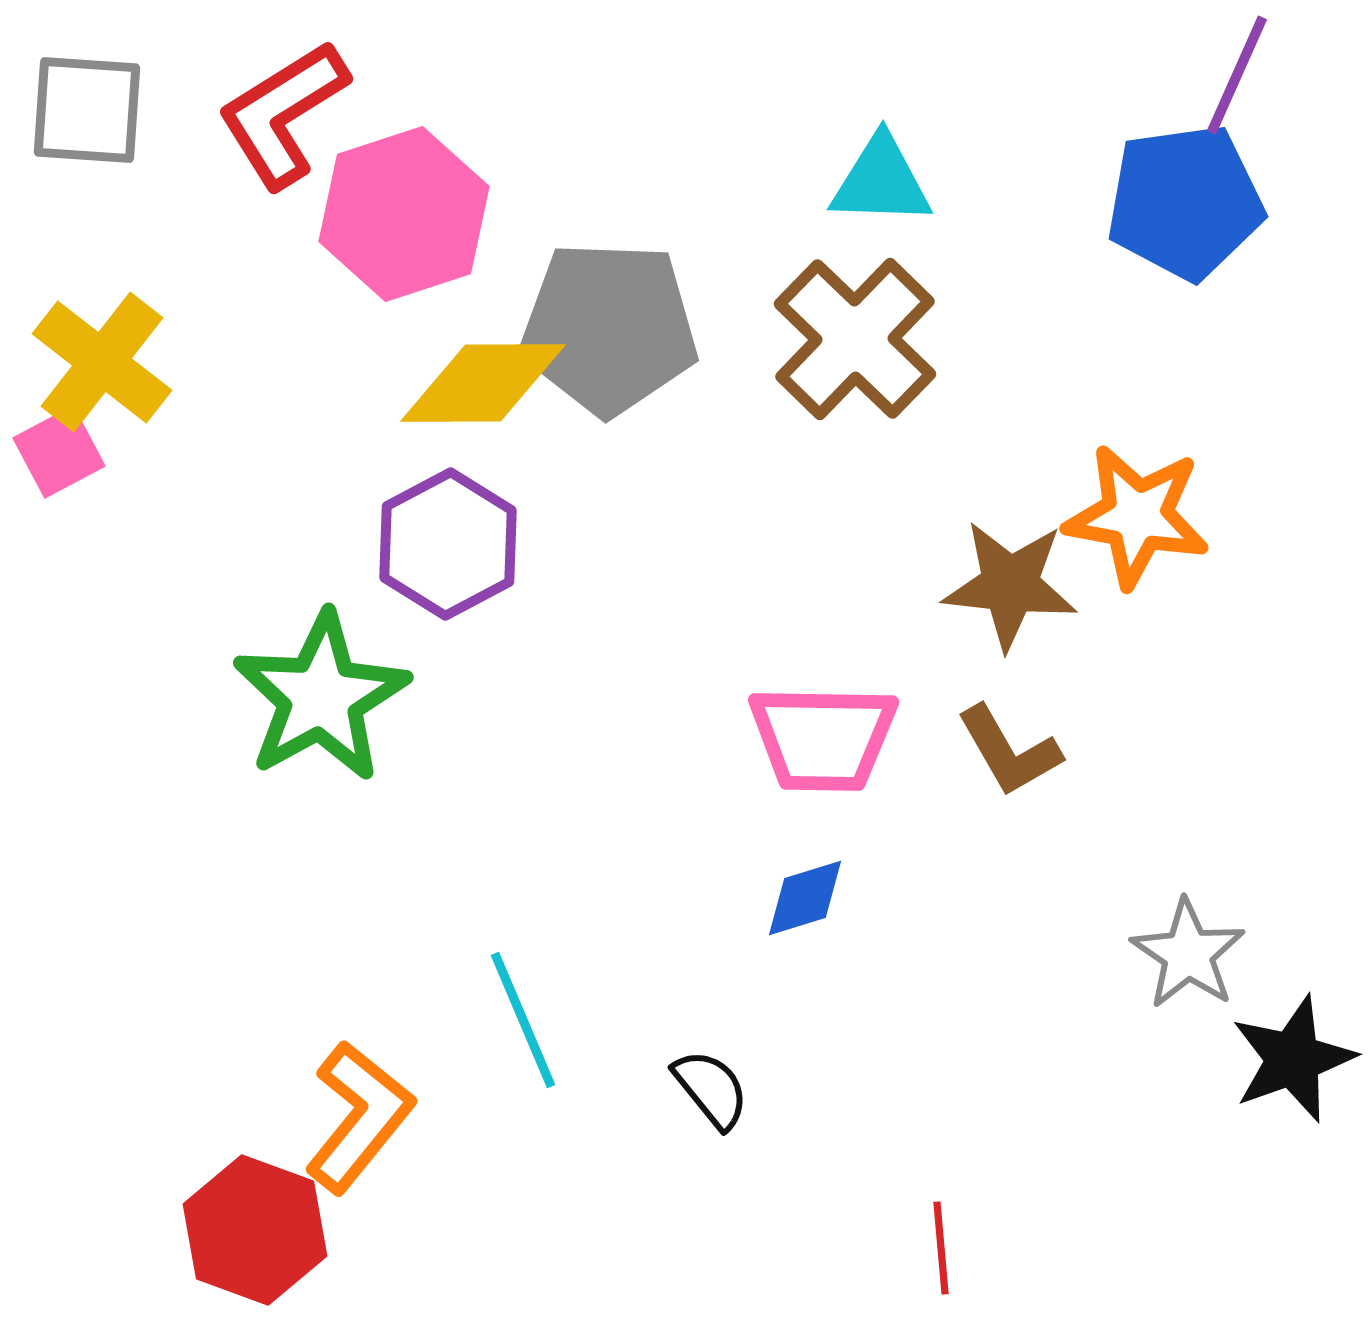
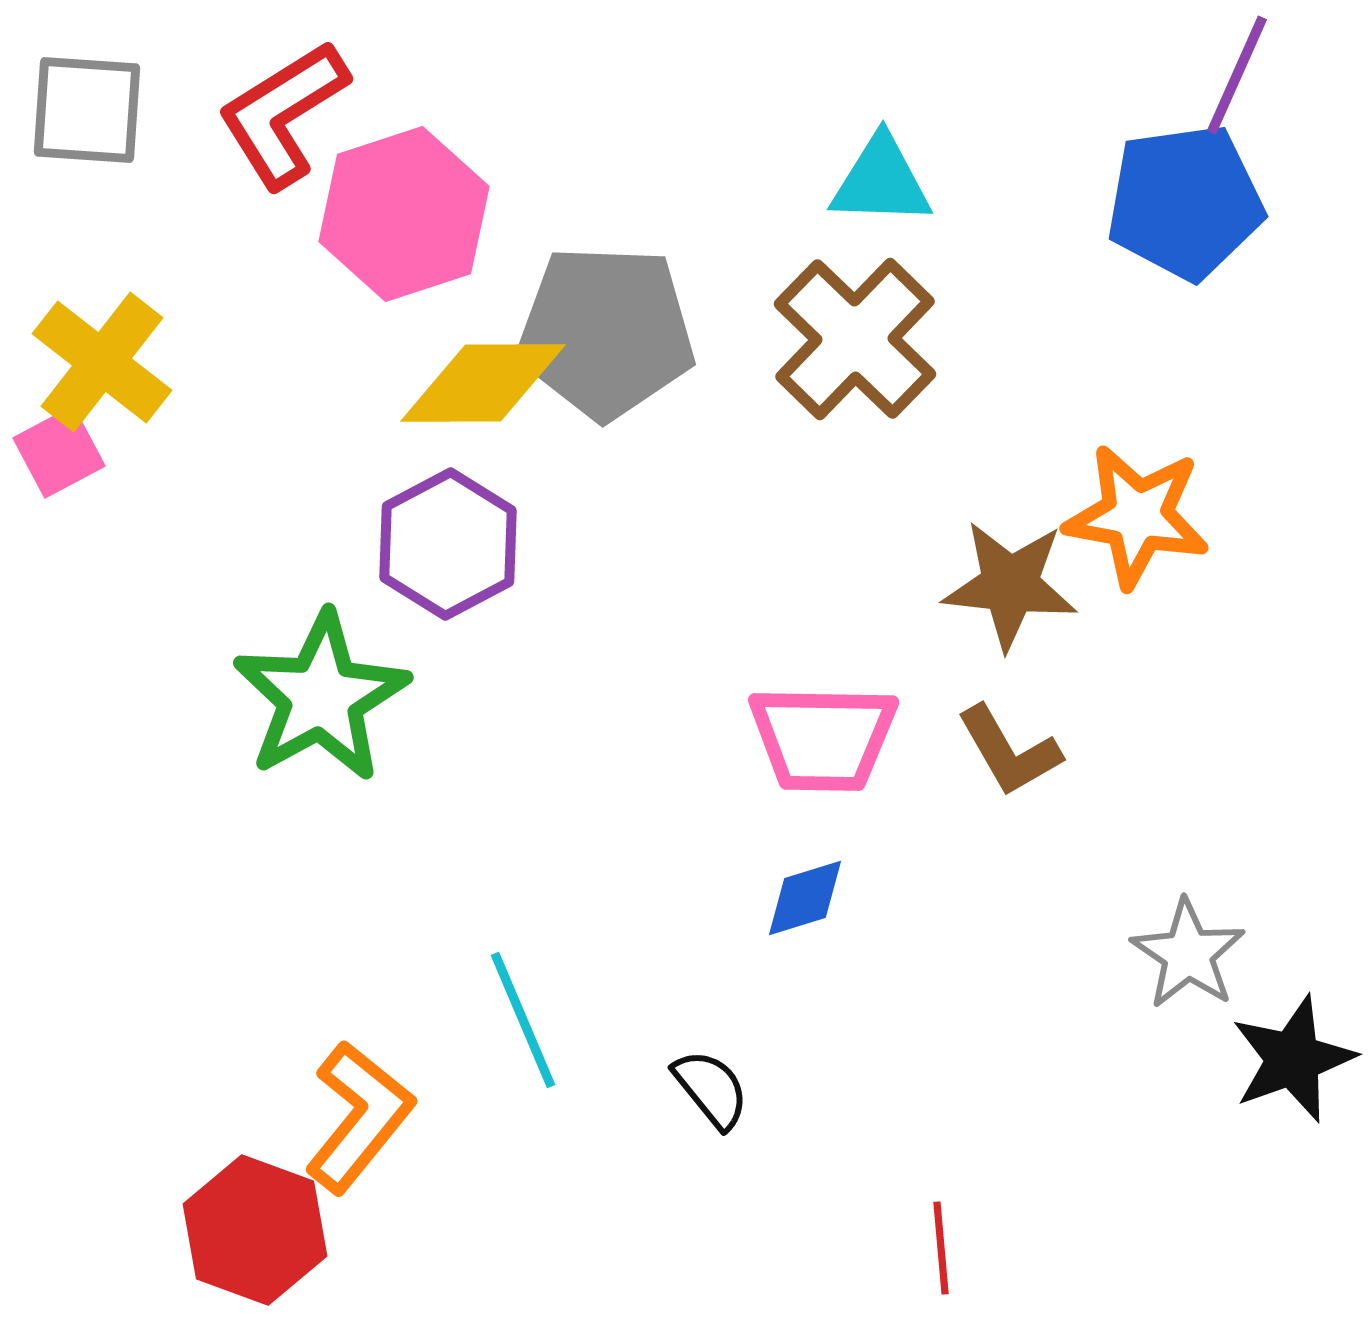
gray pentagon: moved 3 px left, 4 px down
